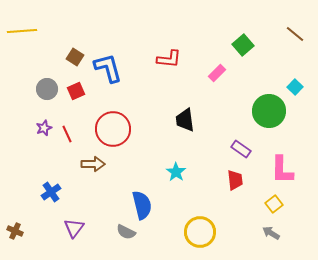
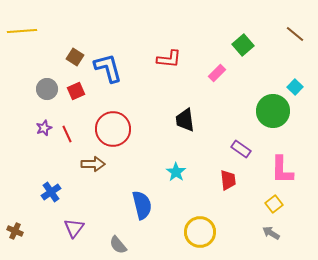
green circle: moved 4 px right
red trapezoid: moved 7 px left
gray semicircle: moved 8 px left, 13 px down; rotated 24 degrees clockwise
